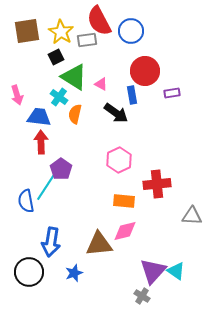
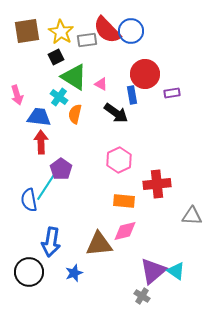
red semicircle: moved 8 px right, 9 px down; rotated 16 degrees counterclockwise
red circle: moved 3 px down
blue semicircle: moved 3 px right, 1 px up
purple triangle: rotated 8 degrees clockwise
